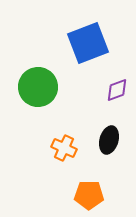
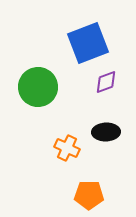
purple diamond: moved 11 px left, 8 px up
black ellipse: moved 3 px left, 8 px up; rotated 72 degrees clockwise
orange cross: moved 3 px right
